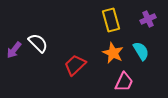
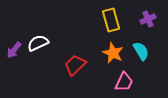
white semicircle: rotated 70 degrees counterclockwise
